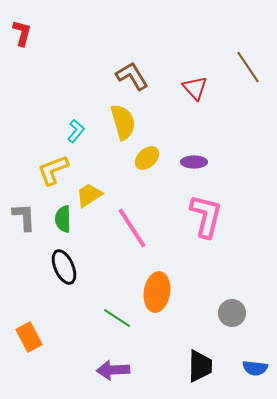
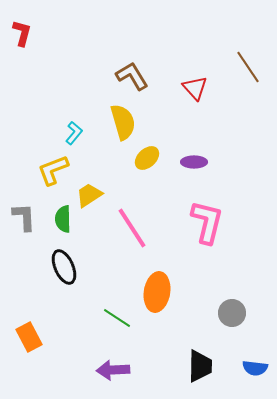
cyan L-shape: moved 2 px left, 2 px down
pink L-shape: moved 1 px right, 6 px down
